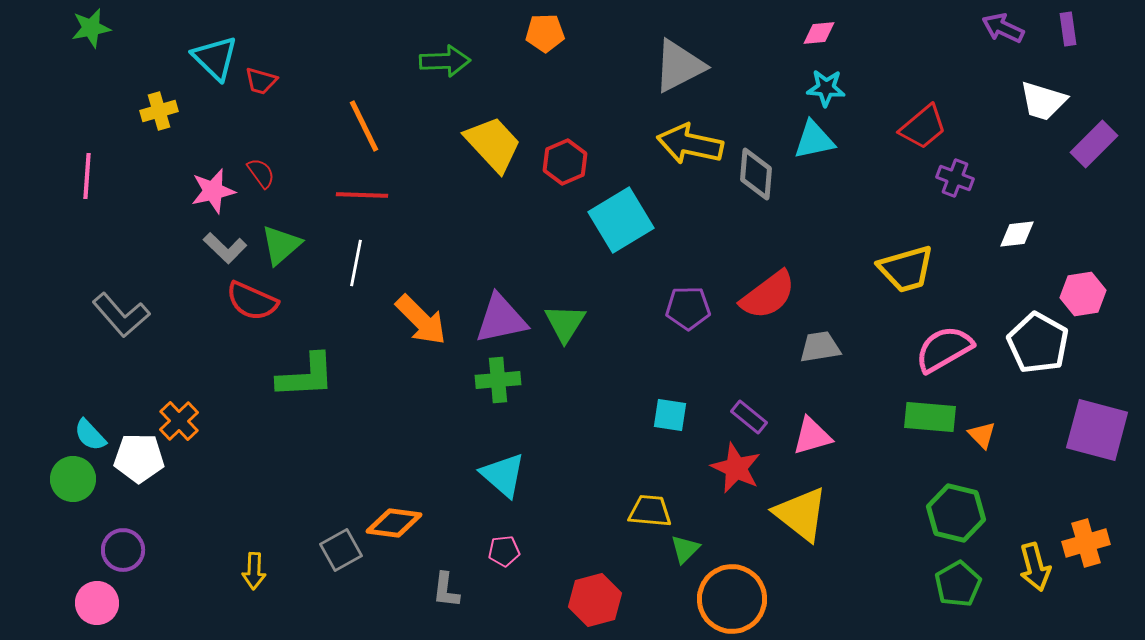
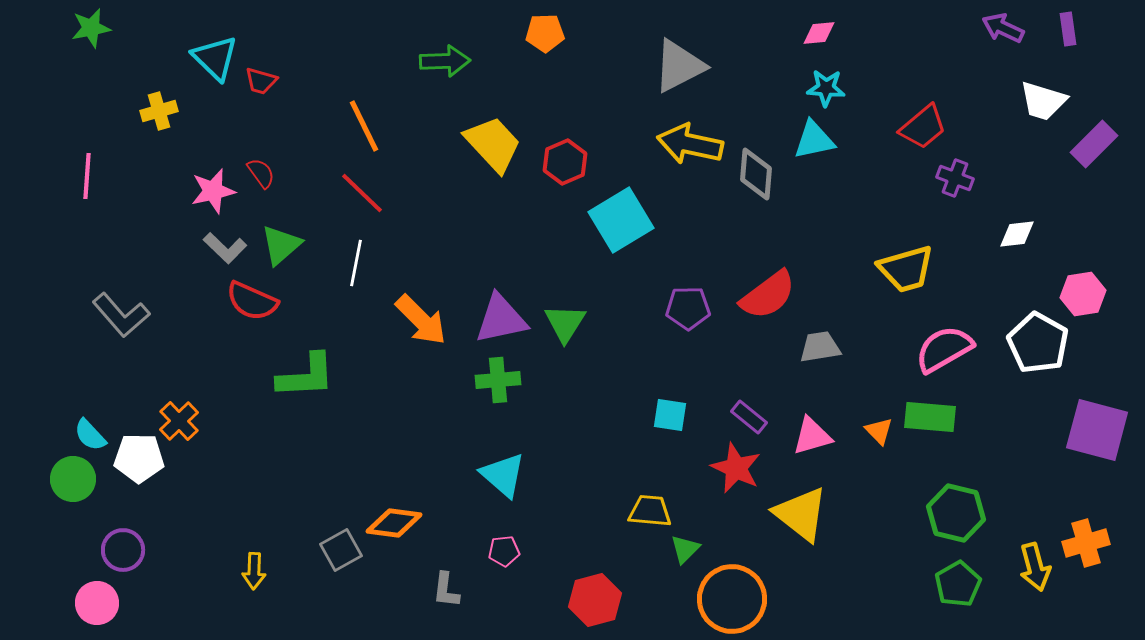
red line at (362, 195): moved 2 px up; rotated 42 degrees clockwise
orange triangle at (982, 435): moved 103 px left, 4 px up
